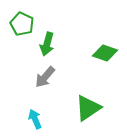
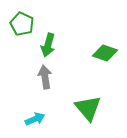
green arrow: moved 1 px right, 1 px down
gray arrow: rotated 130 degrees clockwise
green triangle: rotated 36 degrees counterclockwise
cyan arrow: rotated 90 degrees clockwise
